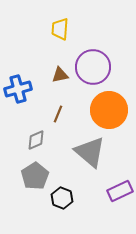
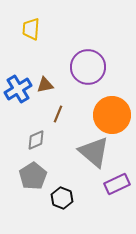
yellow trapezoid: moved 29 px left
purple circle: moved 5 px left
brown triangle: moved 15 px left, 10 px down
blue cross: rotated 16 degrees counterclockwise
orange circle: moved 3 px right, 5 px down
gray triangle: moved 4 px right
gray pentagon: moved 2 px left
purple rectangle: moved 3 px left, 7 px up
